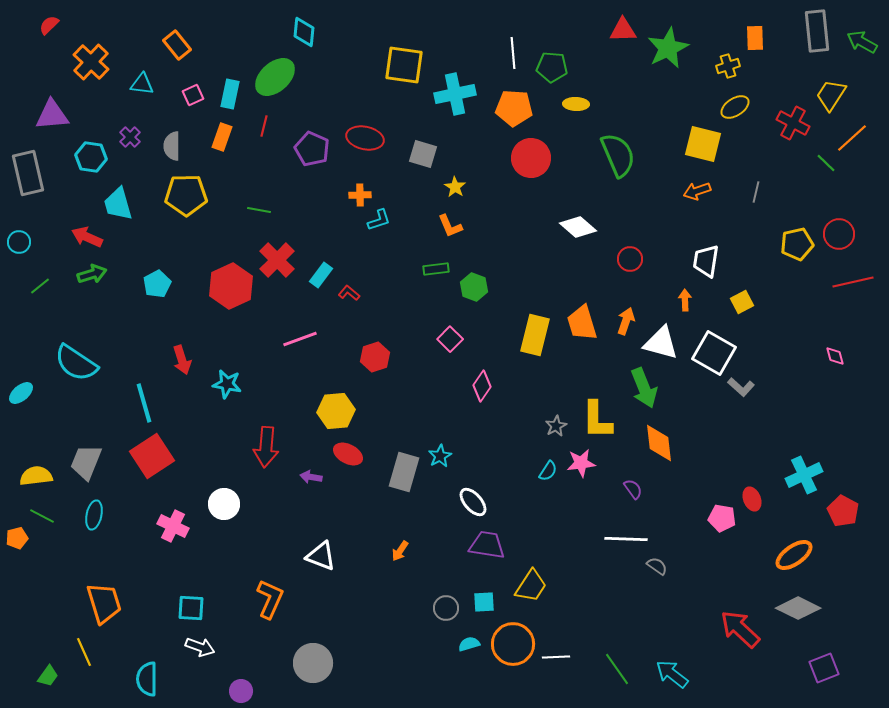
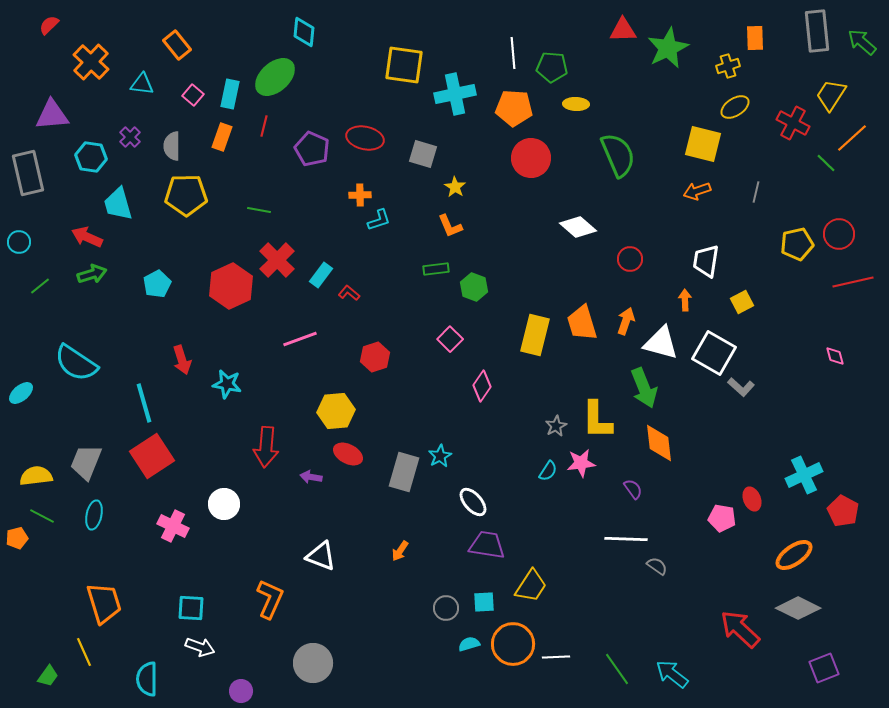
green arrow at (862, 42): rotated 12 degrees clockwise
pink square at (193, 95): rotated 25 degrees counterclockwise
